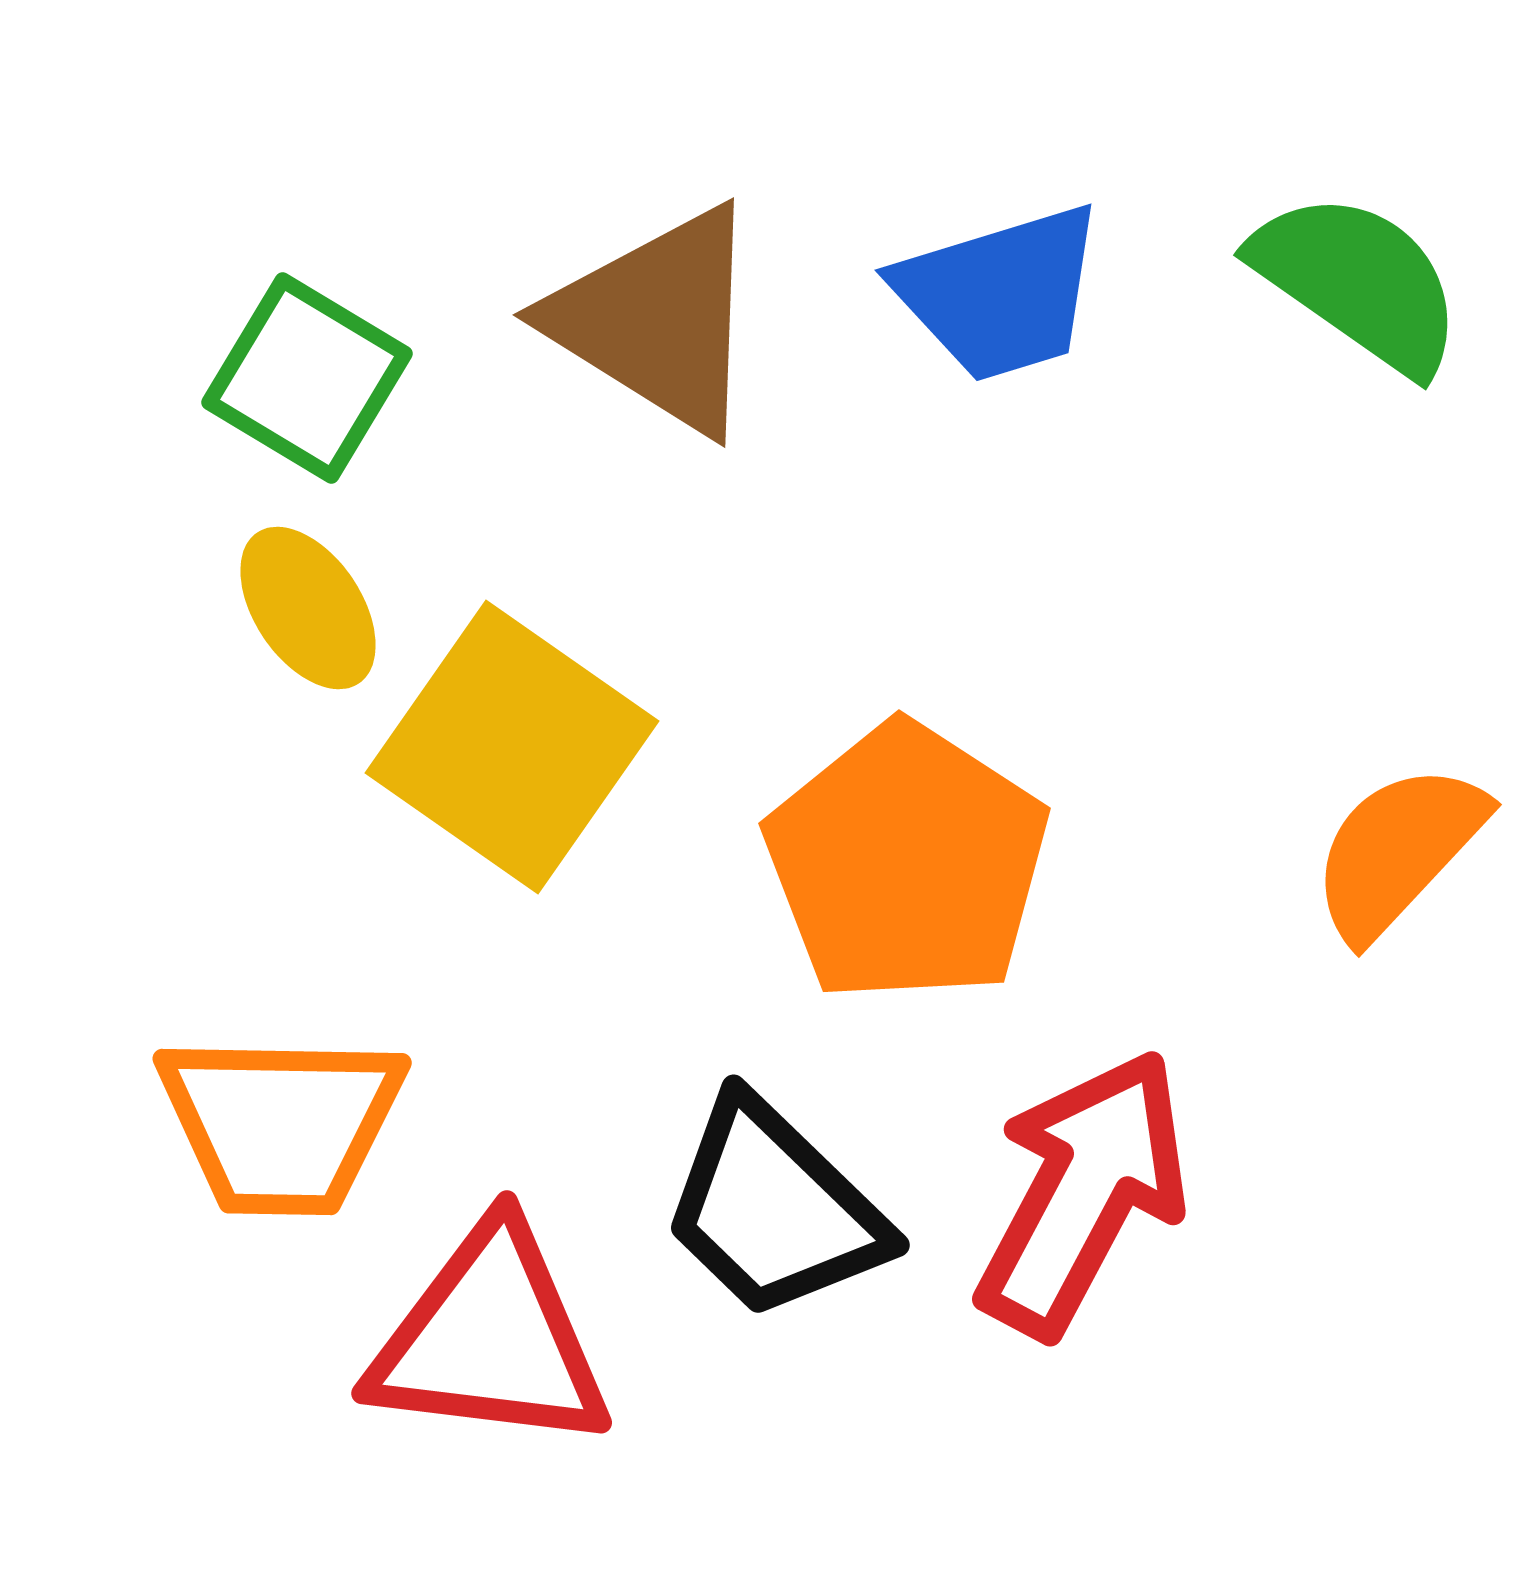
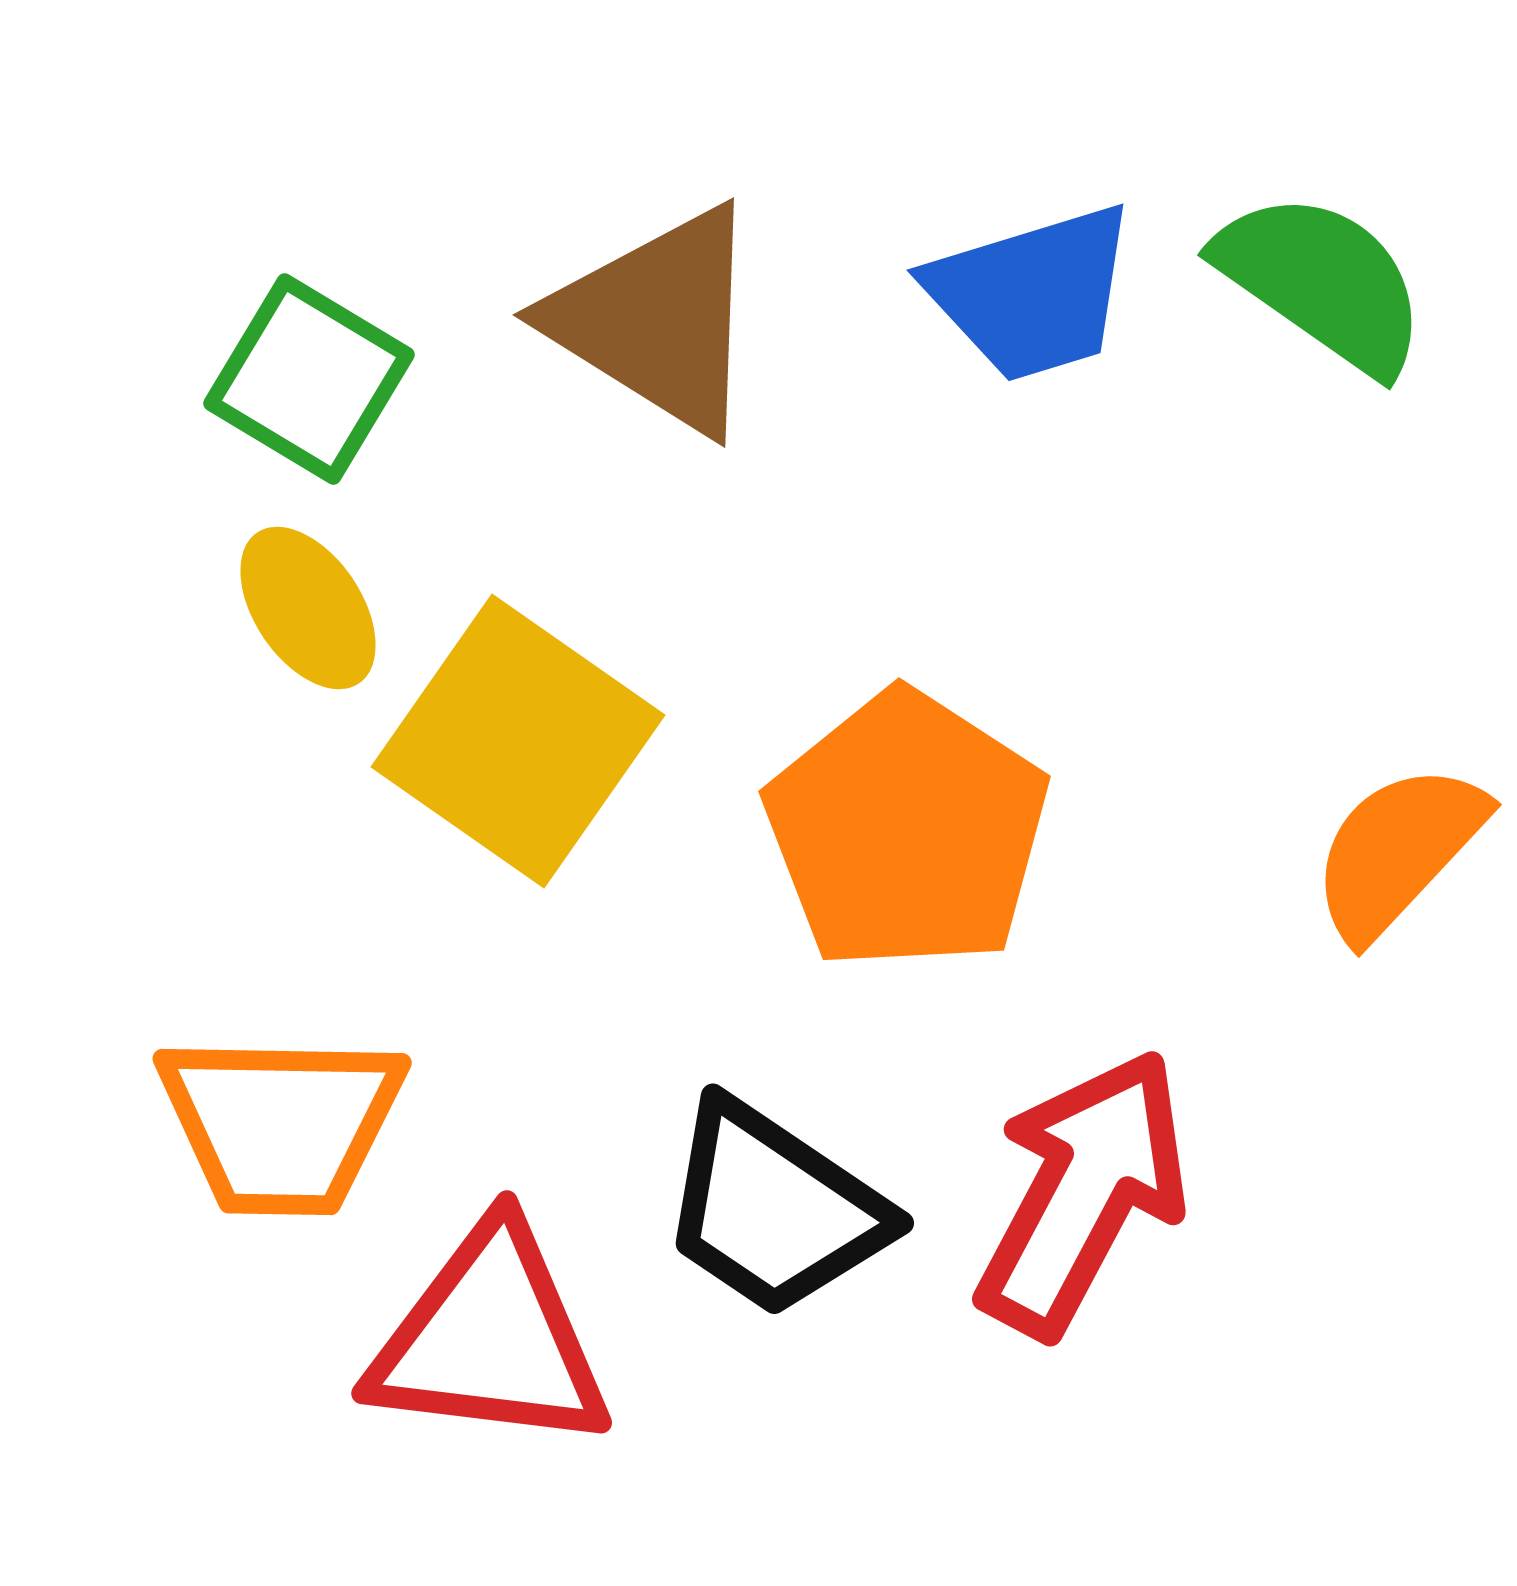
green semicircle: moved 36 px left
blue trapezoid: moved 32 px right
green square: moved 2 px right, 1 px down
yellow square: moved 6 px right, 6 px up
orange pentagon: moved 32 px up
black trapezoid: rotated 10 degrees counterclockwise
